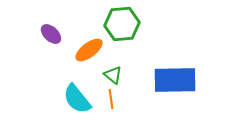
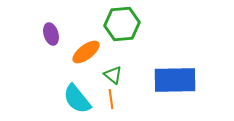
purple ellipse: rotated 30 degrees clockwise
orange ellipse: moved 3 px left, 2 px down
